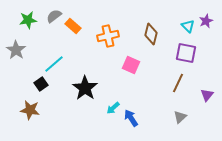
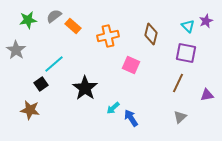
purple triangle: rotated 40 degrees clockwise
